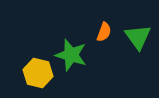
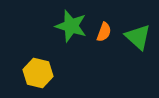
green triangle: rotated 12 degrees counterclockwise
green star: moved 29 px up
